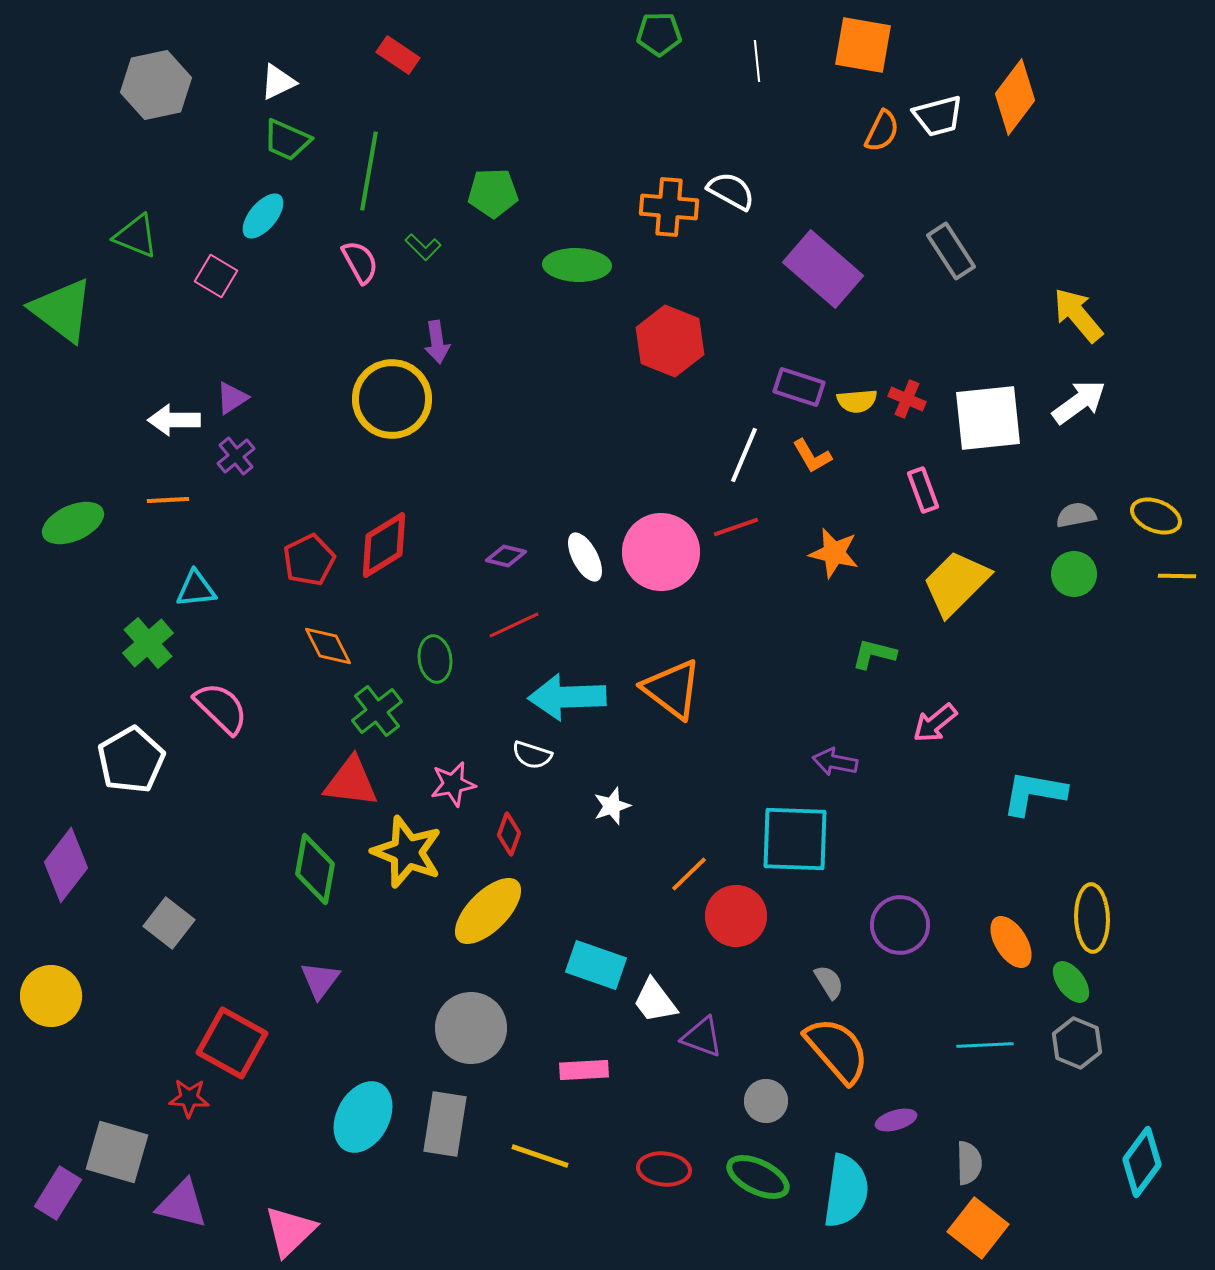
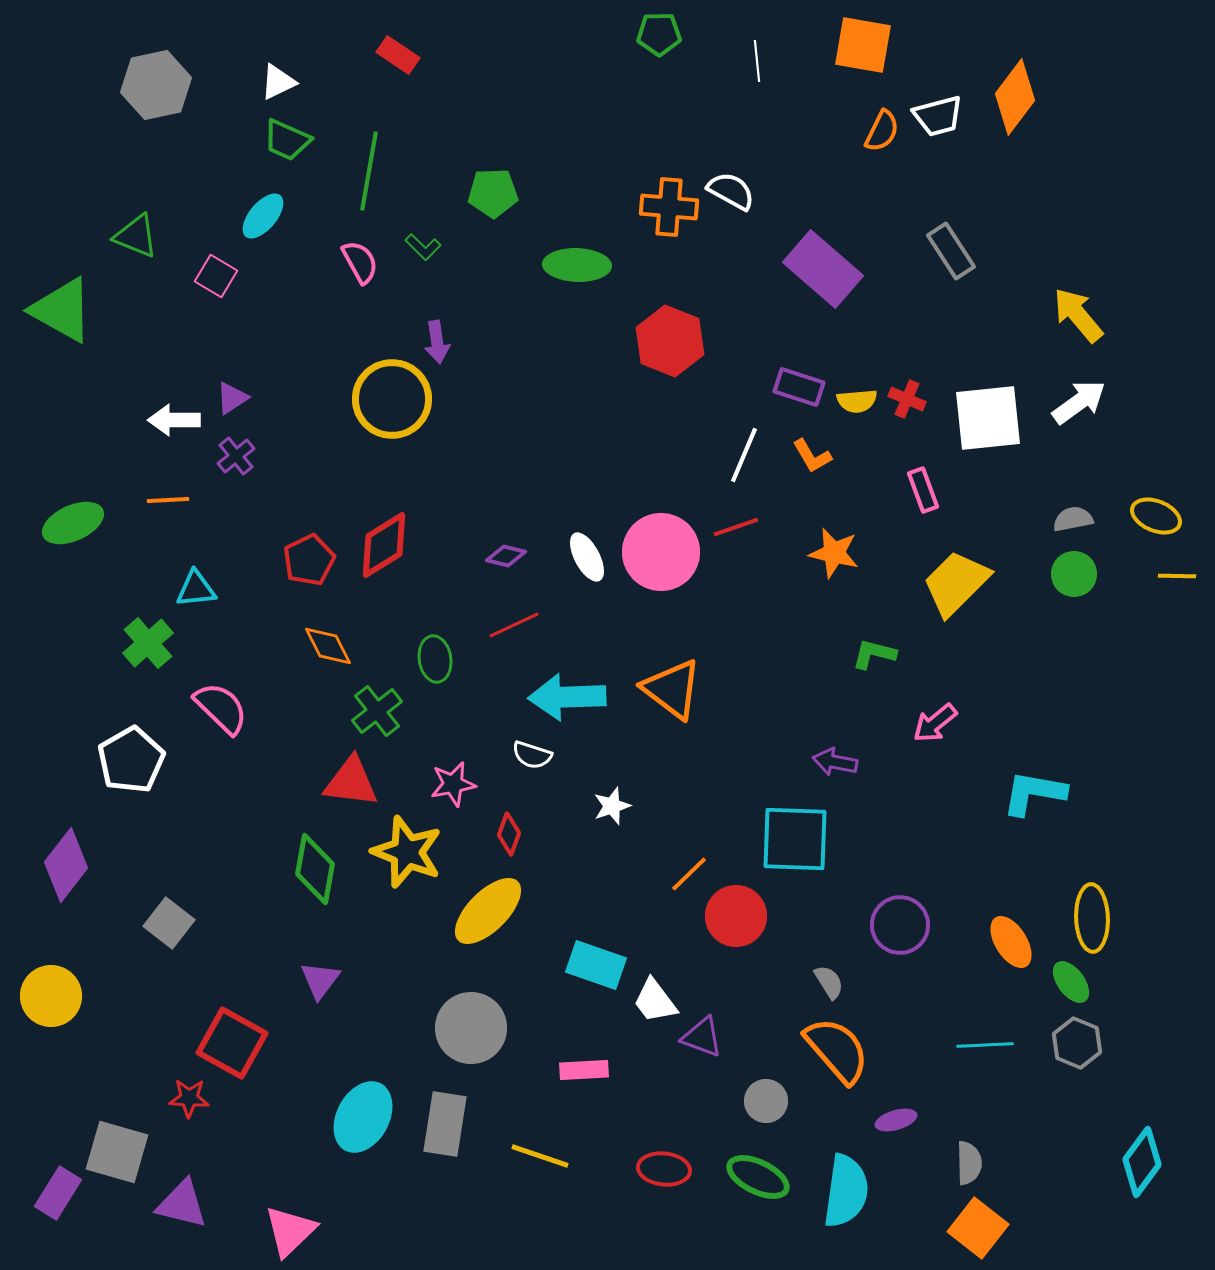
green triangle at (62, 310): rotated 8 degrees counterclockwise
gray semicircle at (1076, 515): moved 3 px left, 4 px down
white ellipse at (585, 557): moved 2 px right
